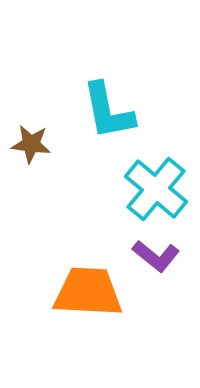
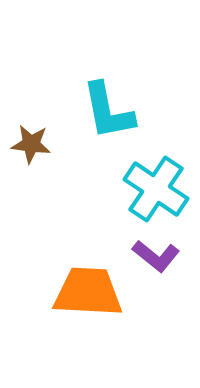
cyan cross: rotated 6 degrees counterclockwise
